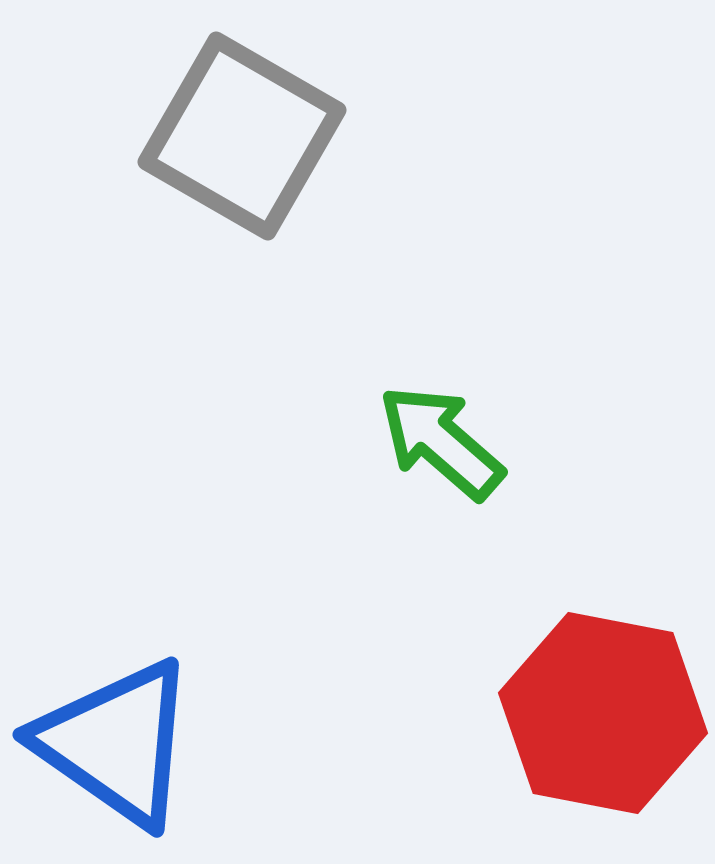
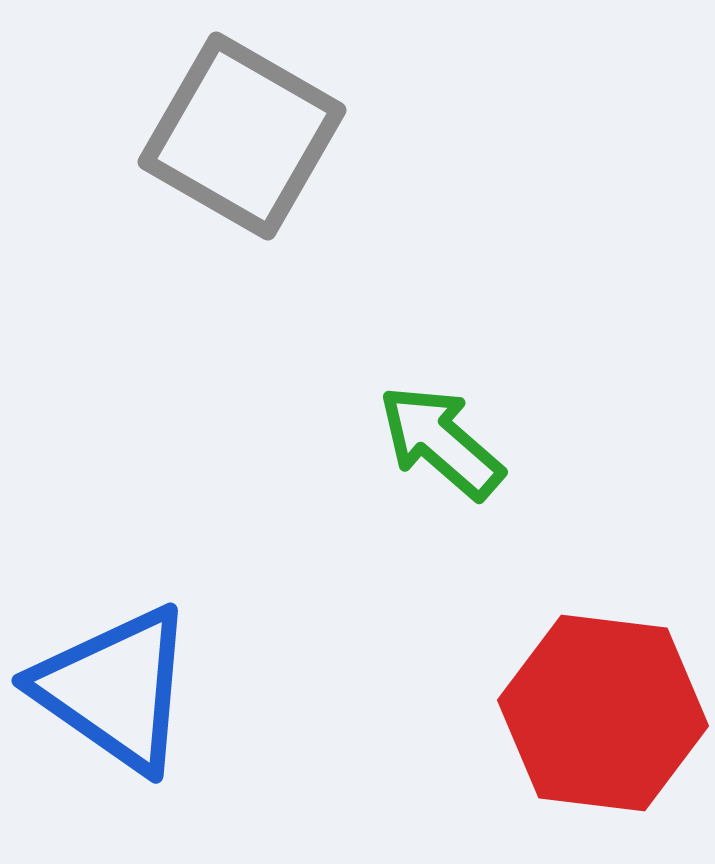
red hexagon: rotated 4 degrees counterclockwise
blue triangle: moved 1 px left, 54 px up
